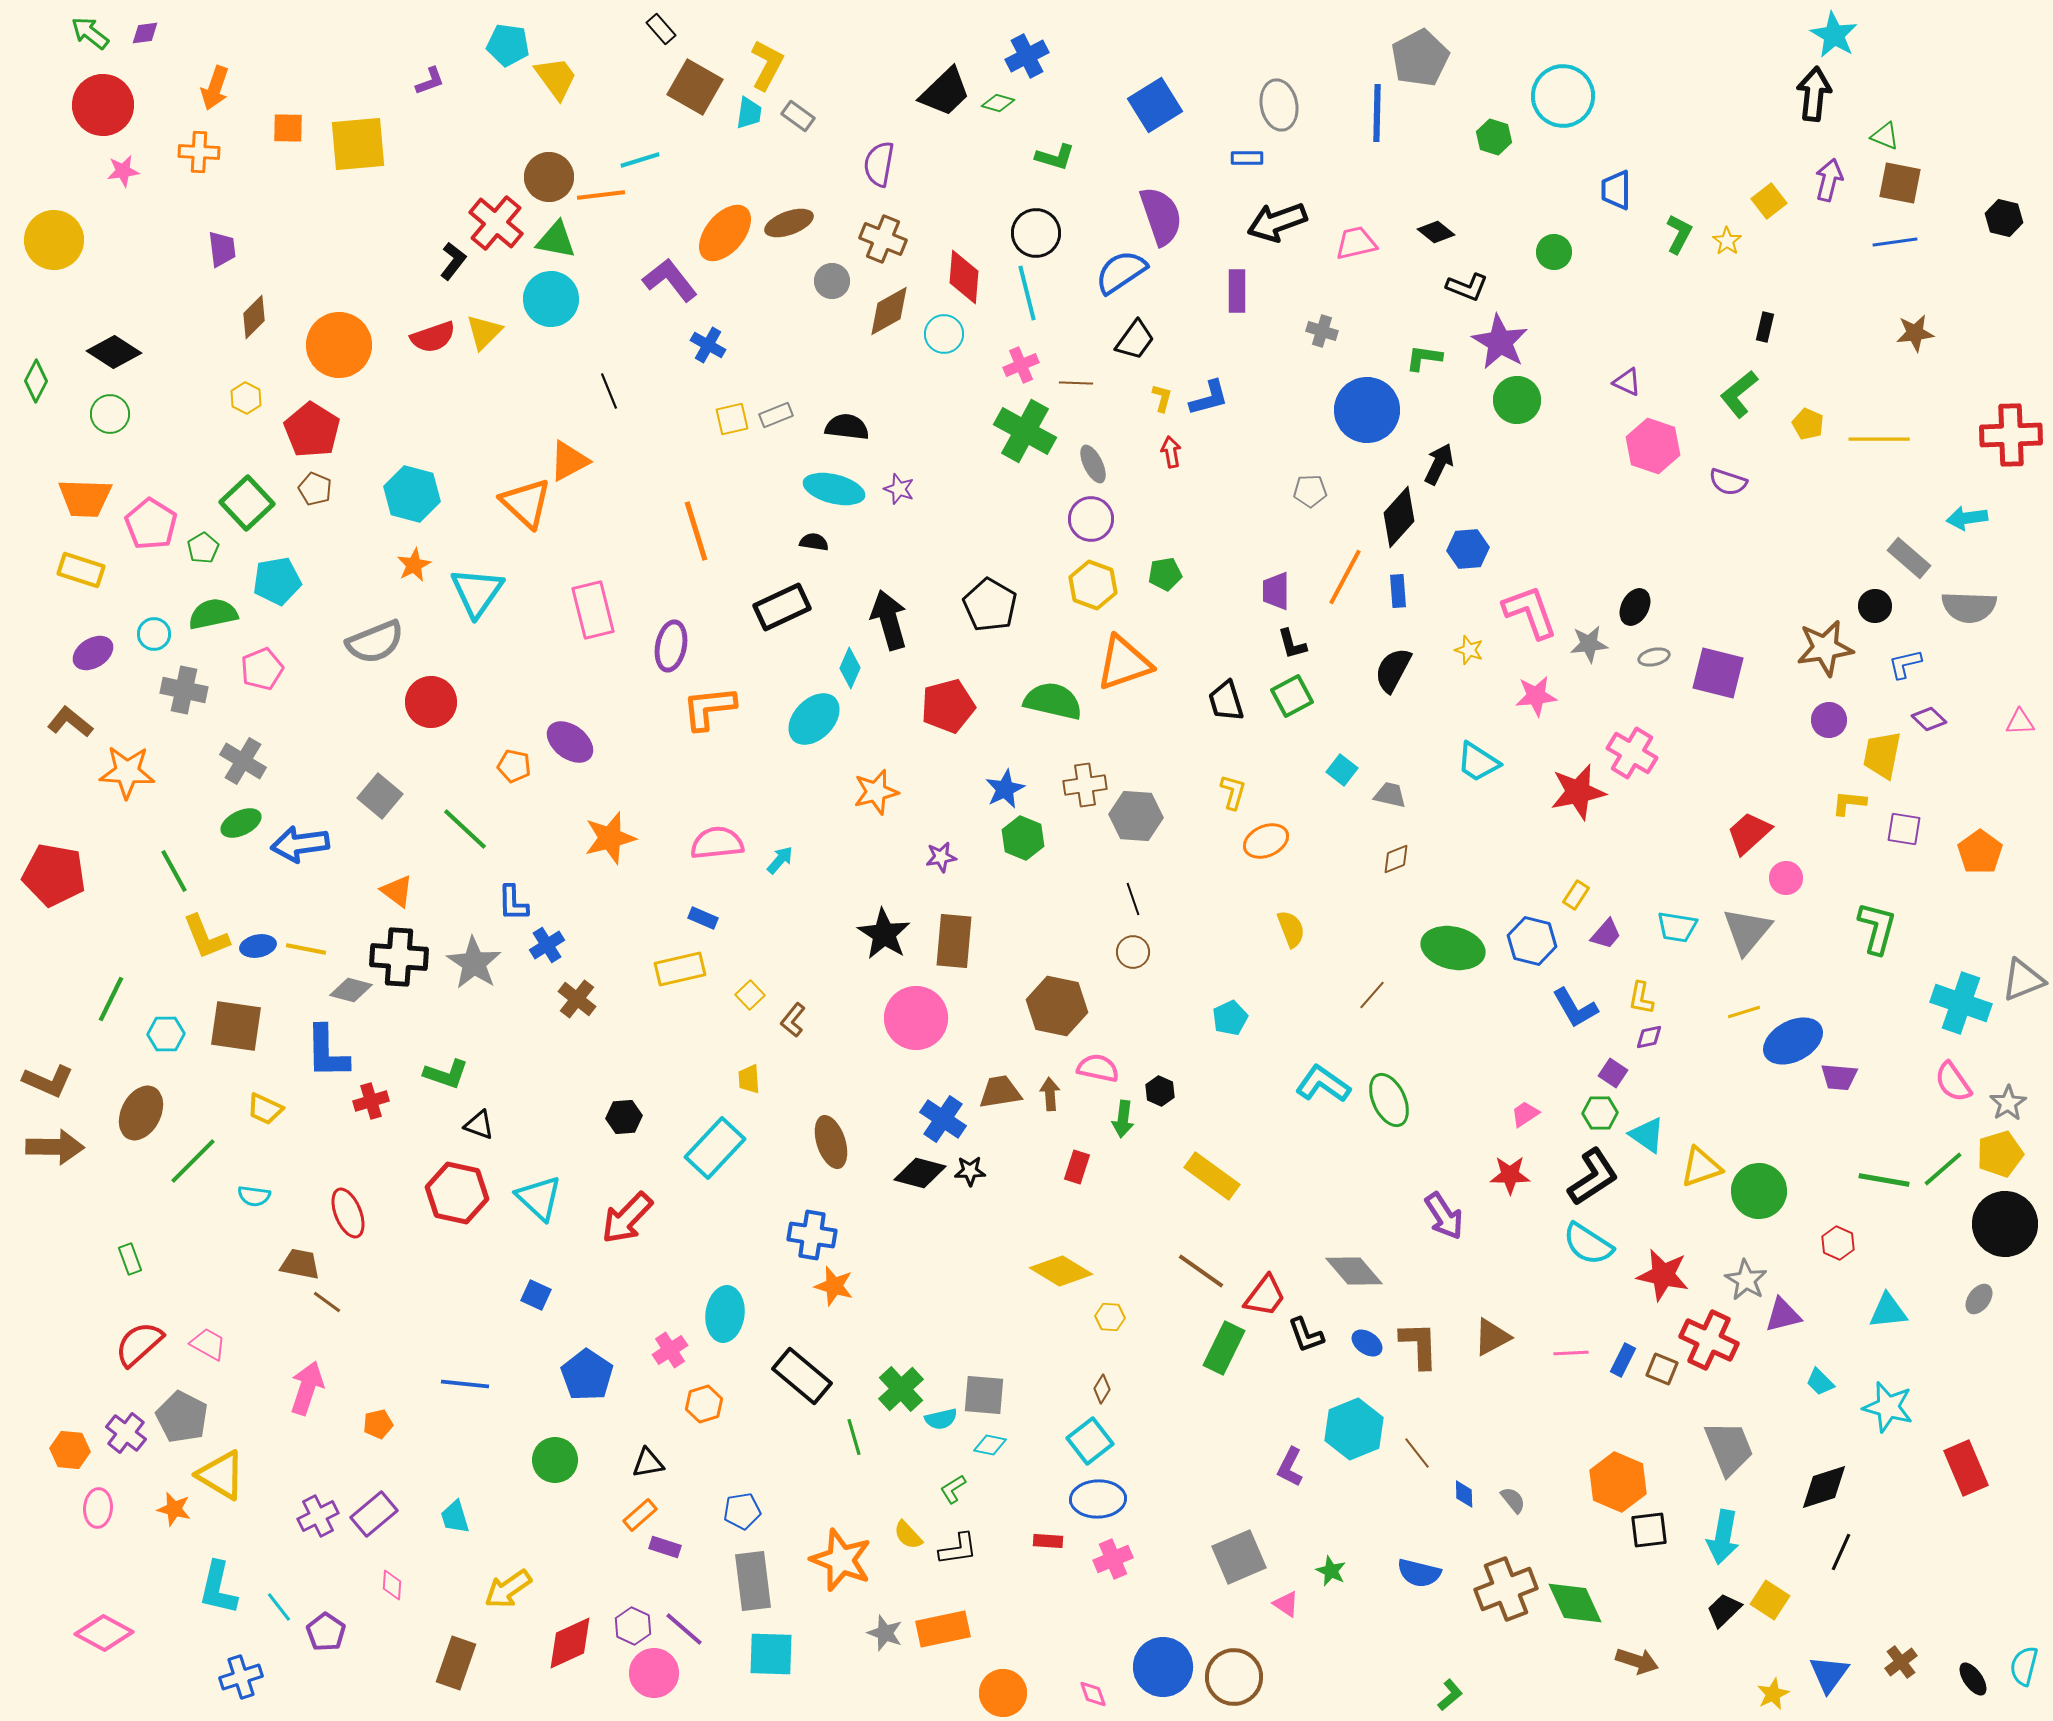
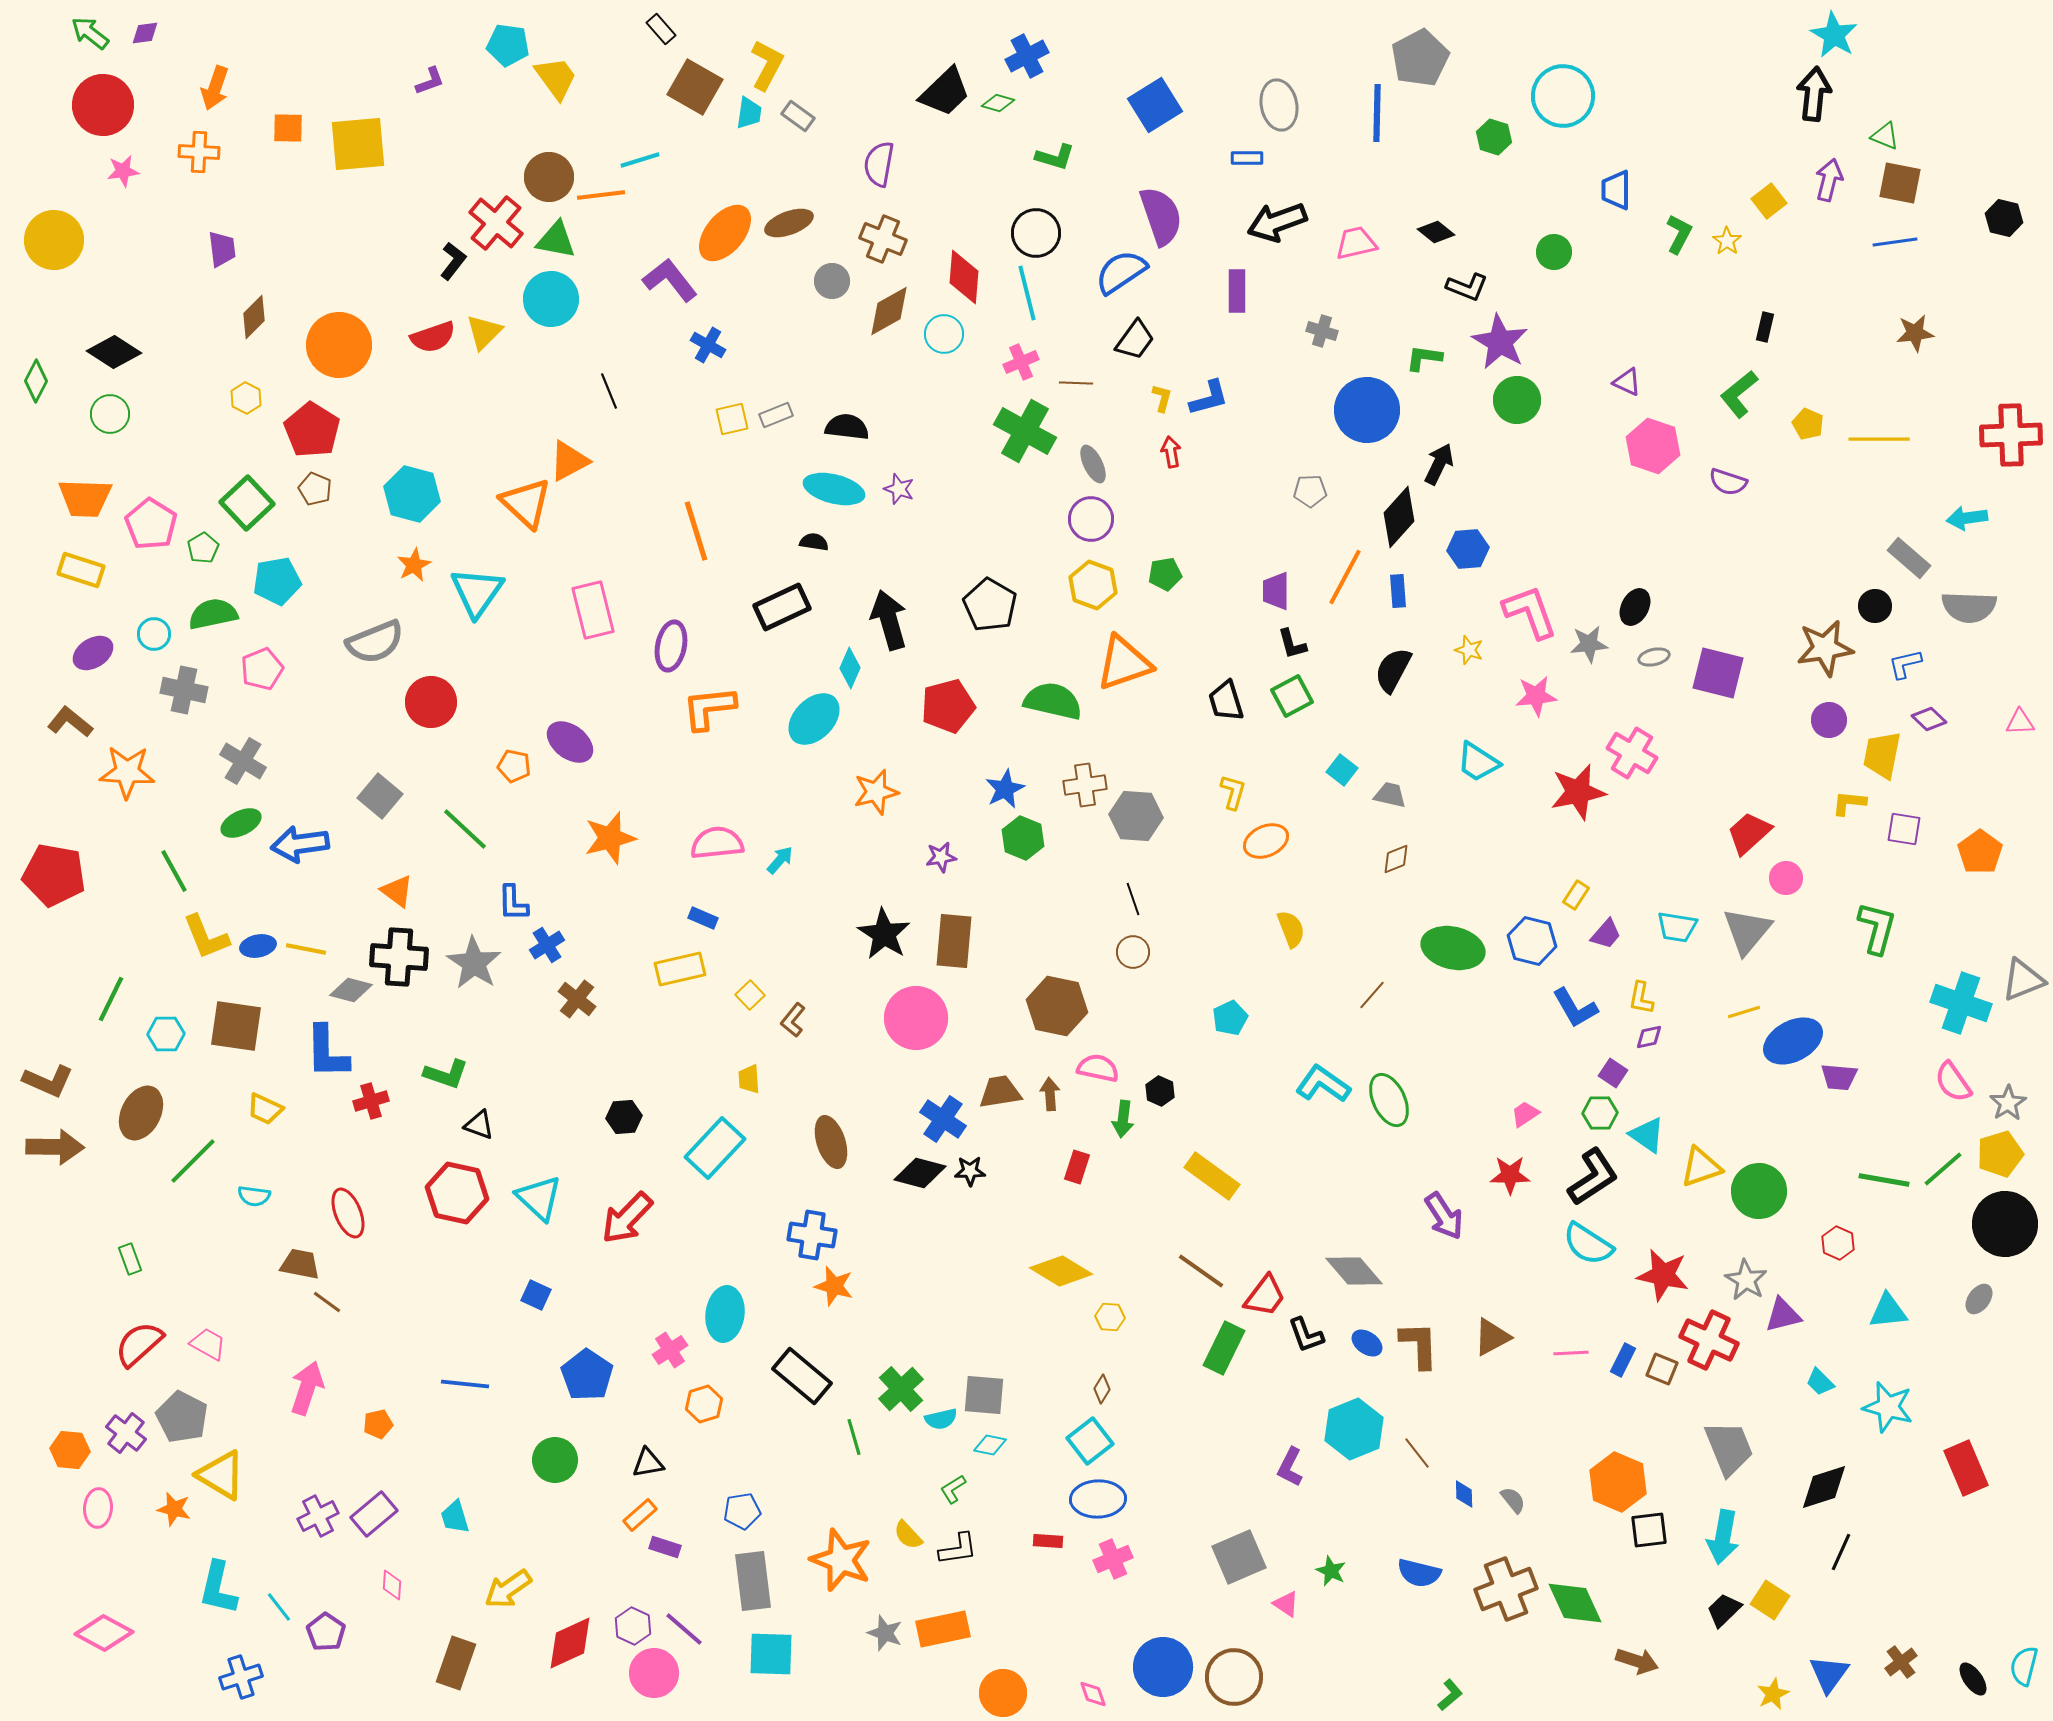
pink cross at (1021, 365): moved 3 px up
